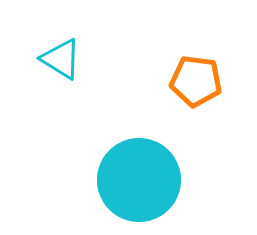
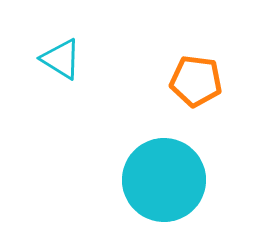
cyan circle: moved 25 px right
